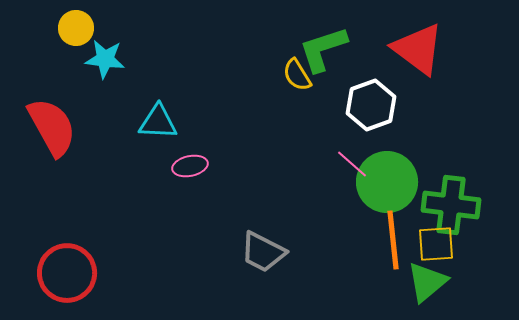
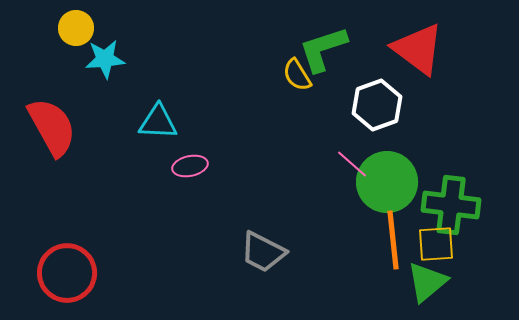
cyan star: rotated 12 degrees counterclockwise
white hexagon: moved 6 px right
